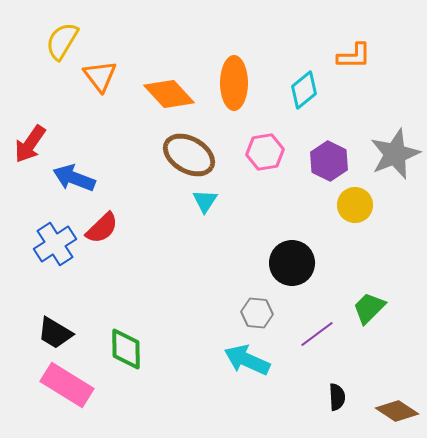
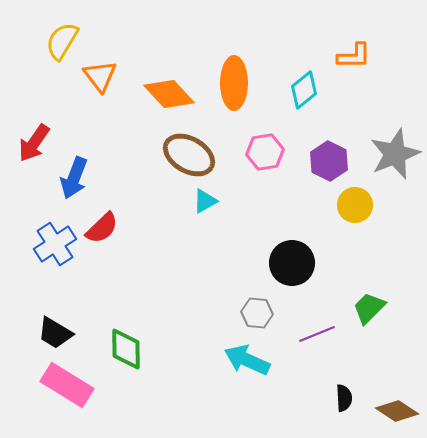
red arrow: moved 4 px right, 1 px up
blue arrow: rotated 90 degrees counterclockwise
cyan triangle: rotated 28 degrees clockwise
purple line: rotated 15 degrees clockwise
black semicircle: moved 7 px right, 1 px down
